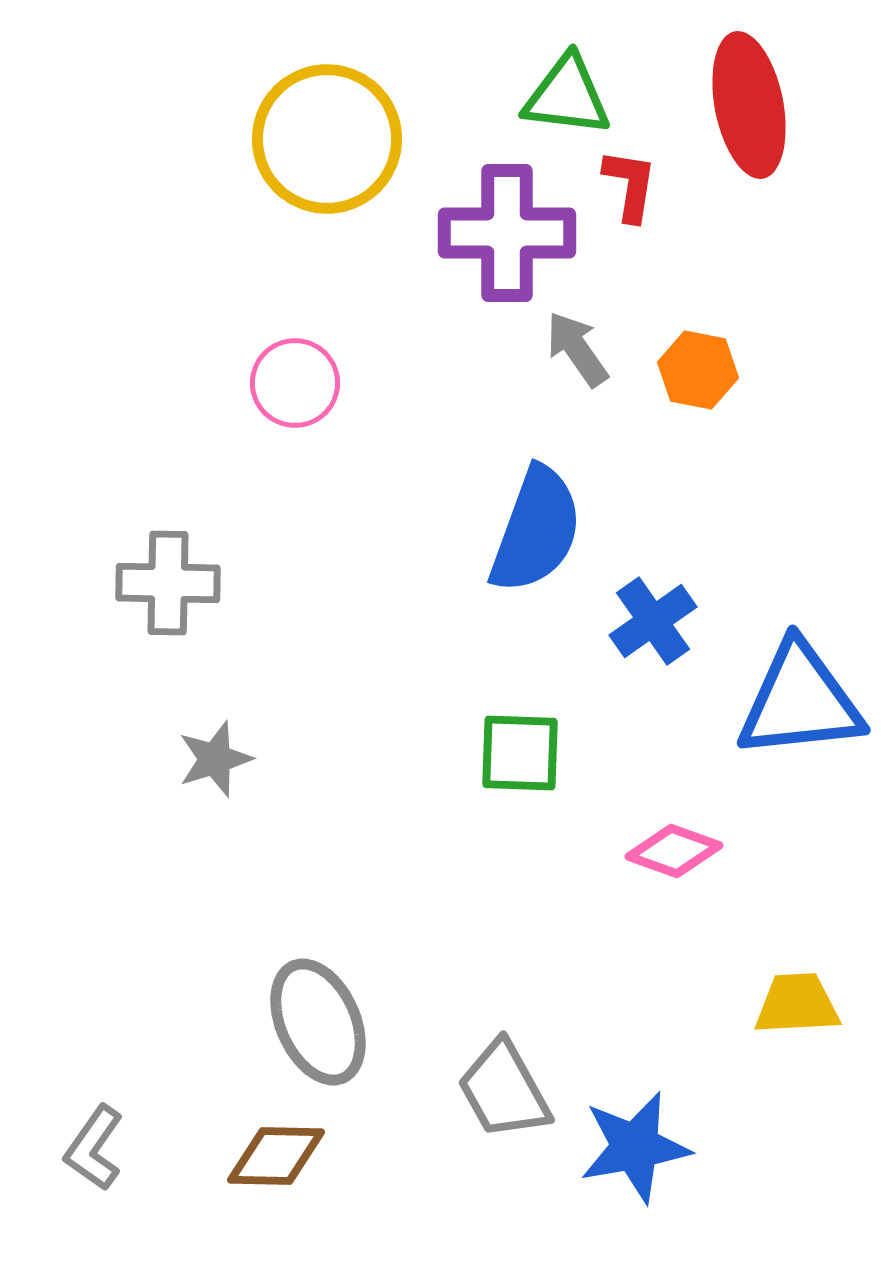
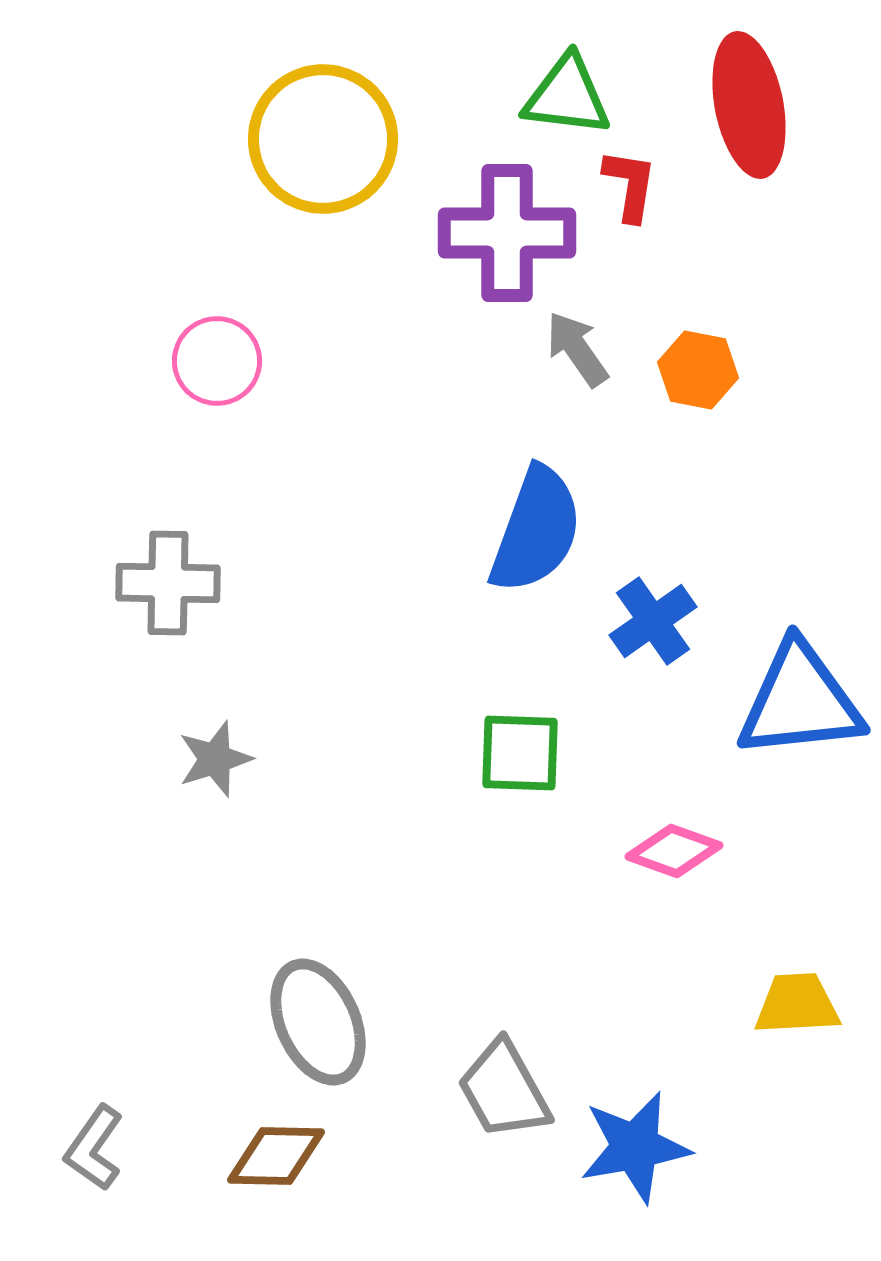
yellow circle: moved 4 px left
pink circle: moved 78 px left, 22 px up
